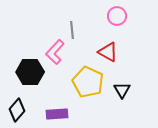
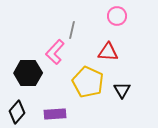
gray line: rotated 18 degrees clockwise
red triangle: rotated 25 degrees counterclockwise
black hexagon: moved 2 px left, 1 px down
black diamond: moved 2 px down
purple rectangle: moved 2 px left
